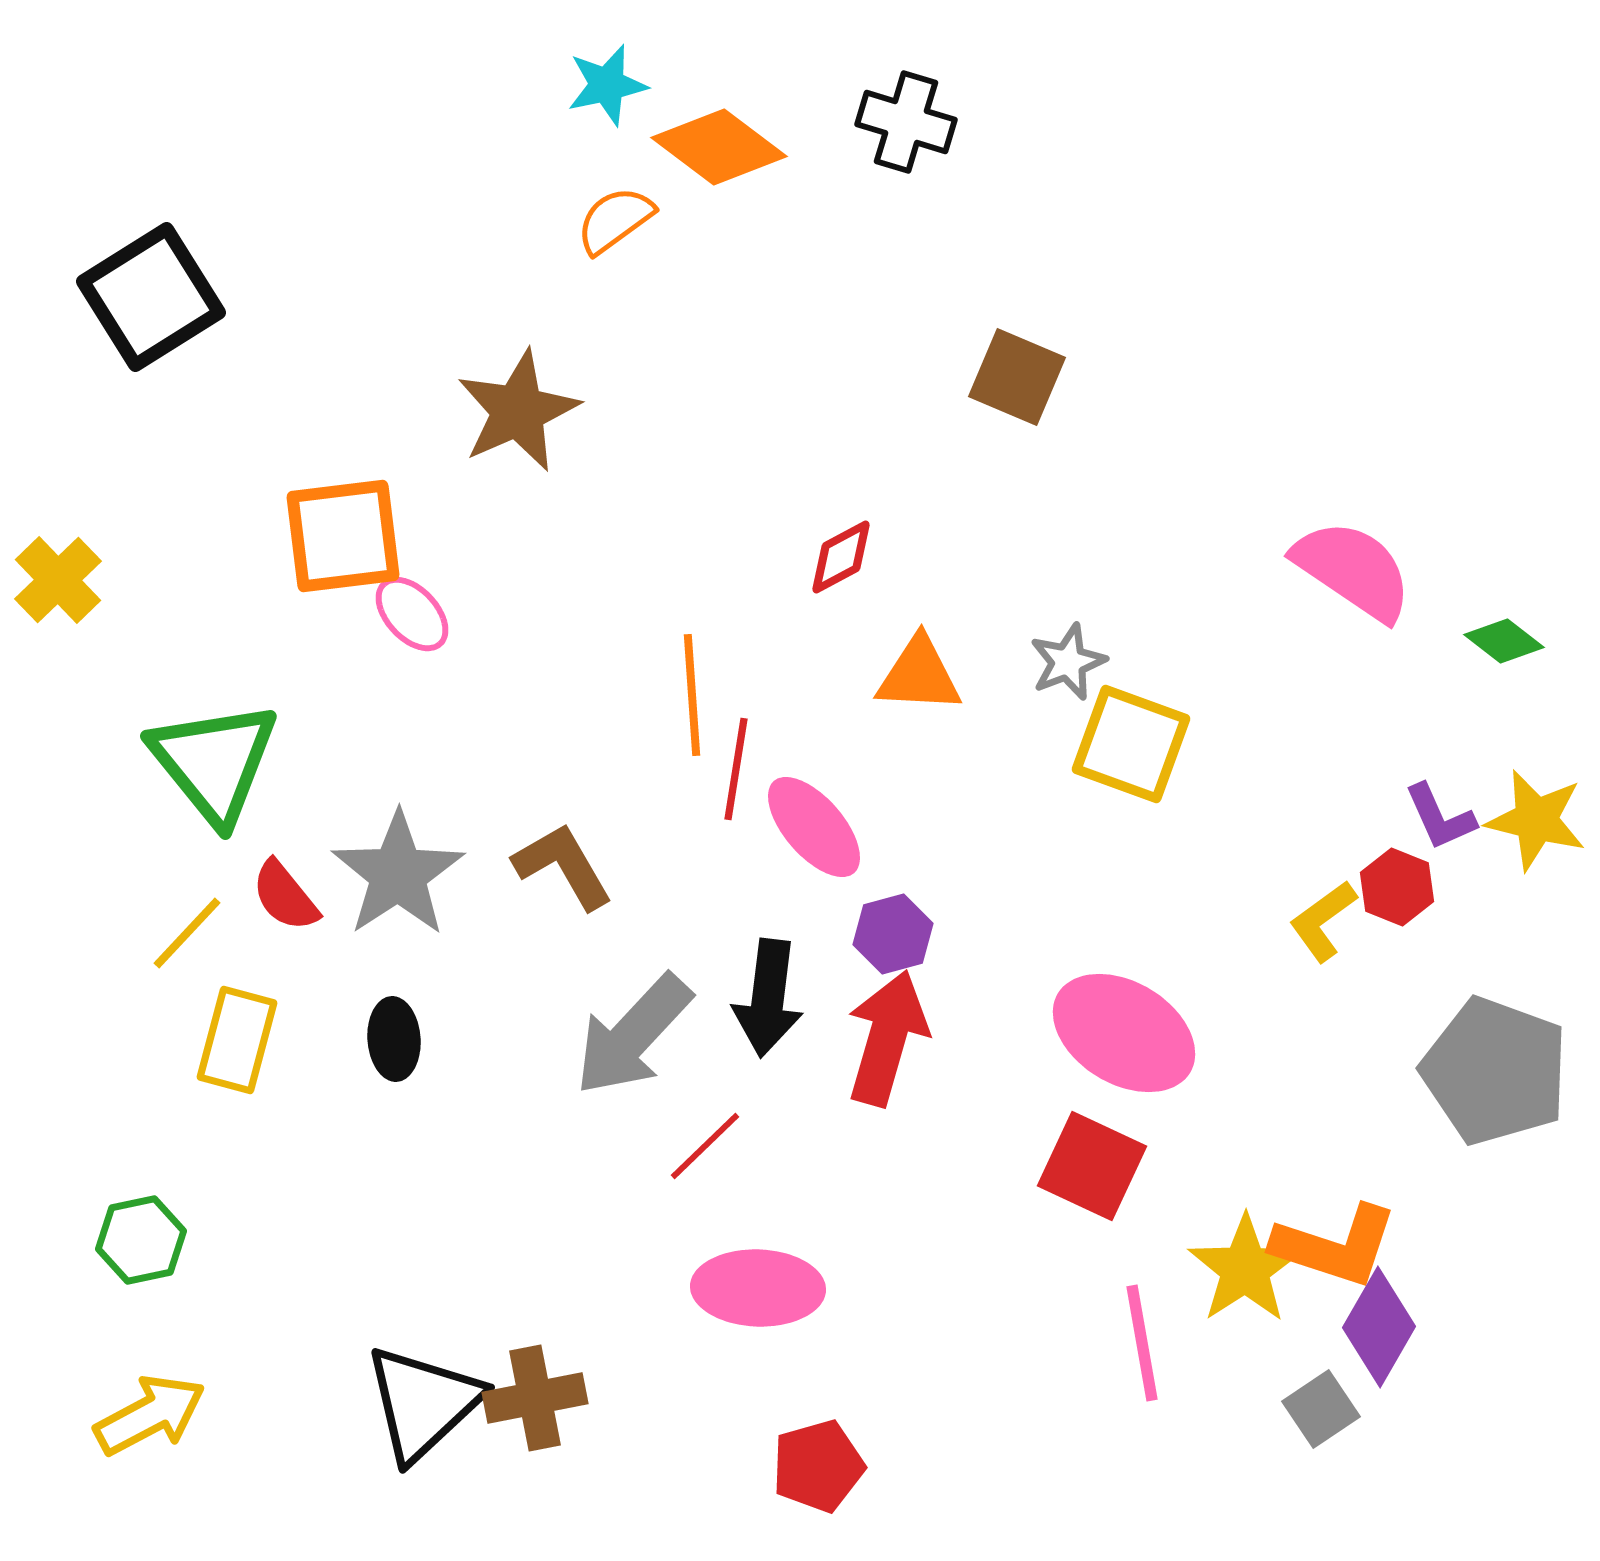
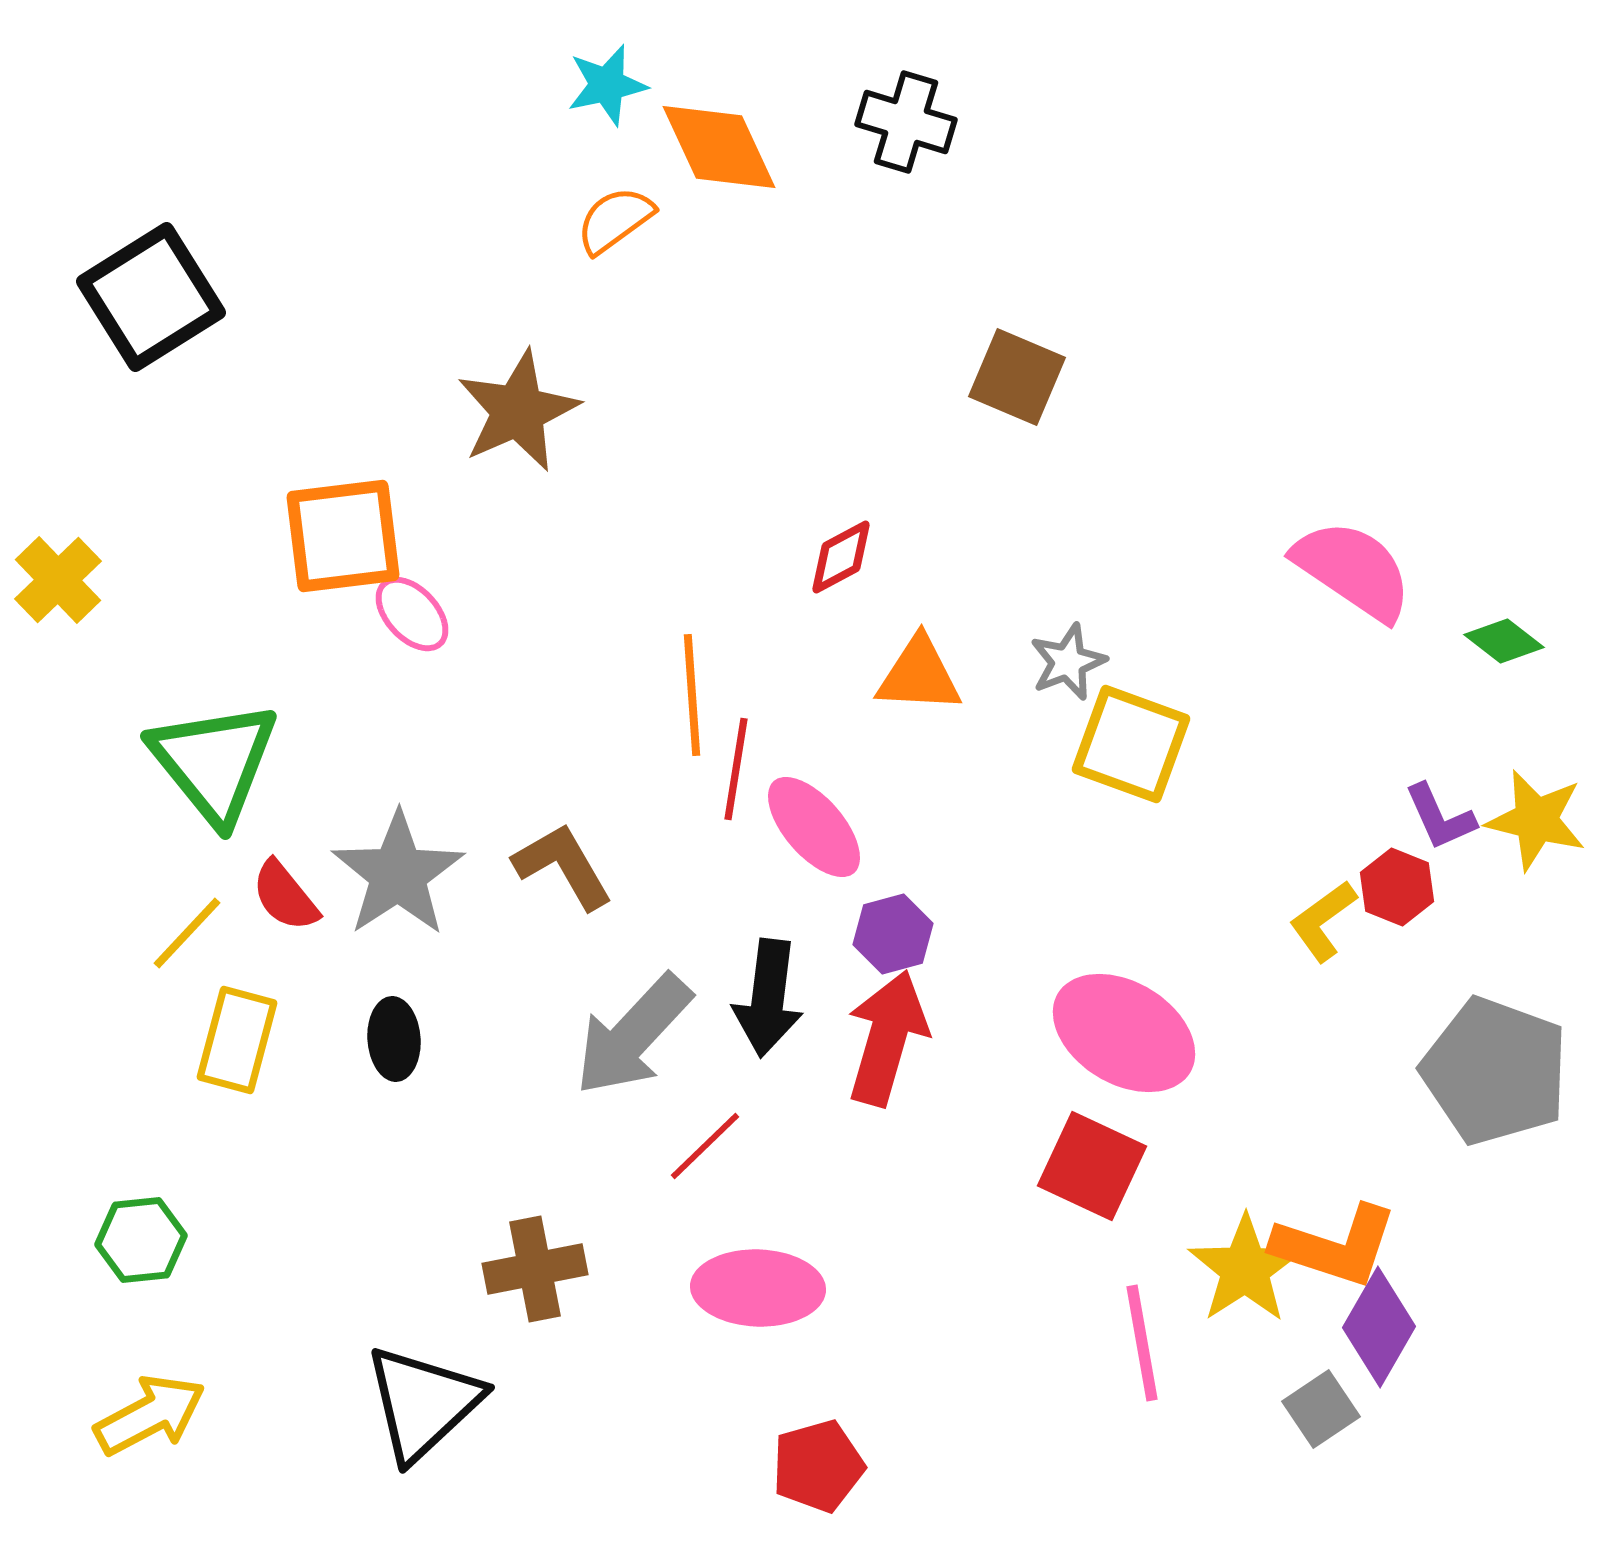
orange diamond at (719, 147): rotated 28 degrees clockwise
green hexagon at (141, 1240): rotated 6 degrees clockwise
brown cross at (535, 1398): moved 129 px up
